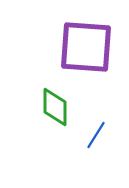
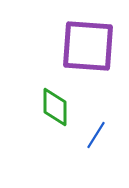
purple square: moved 2 px right, 1 px up
